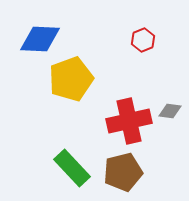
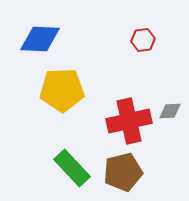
red hexagon: rotated 15 degrees clockwise
yellow pentagon: moved 9 px left, 11 px down; rotated 18 degrees clockwise
gray diamond: rotated 10 degrees counterclockwise
